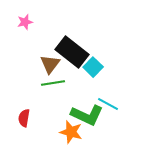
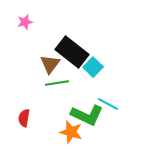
green line: moved 4 px right
